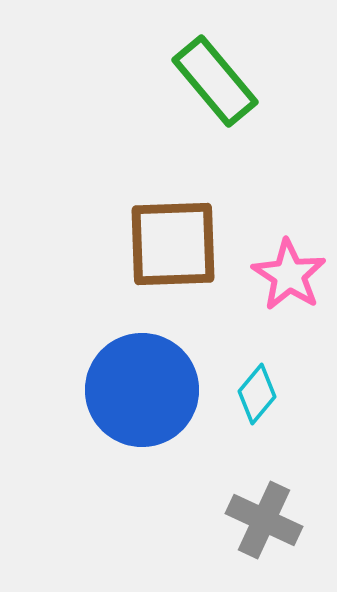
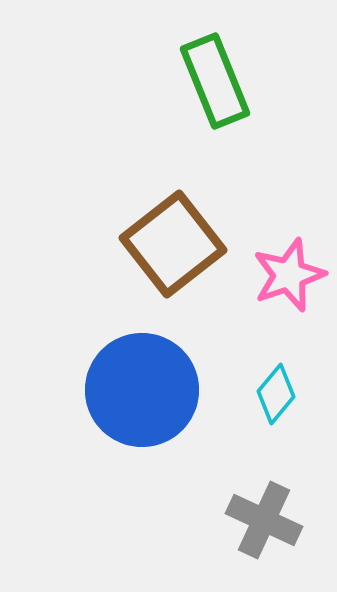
green rectangle: rotated 18 degrees clockwise
brown square: rotated 36 degrees counterclockwise
pink star: rotated 20 degrees clockwise
cyan diamond: moved 19 px right
